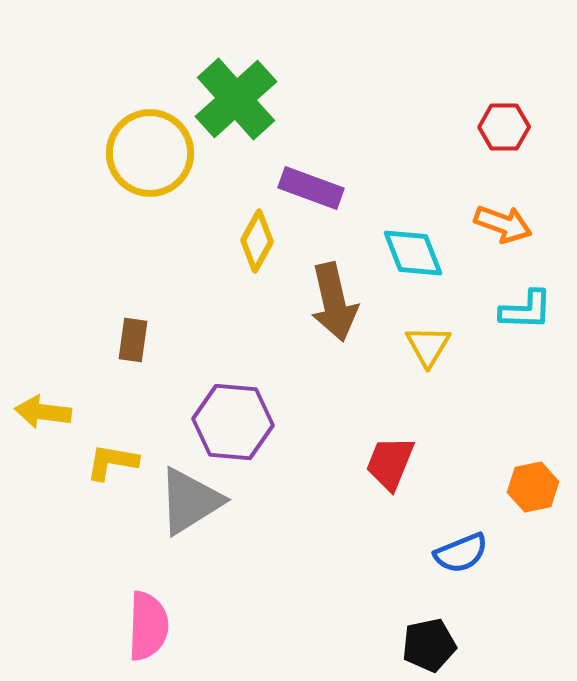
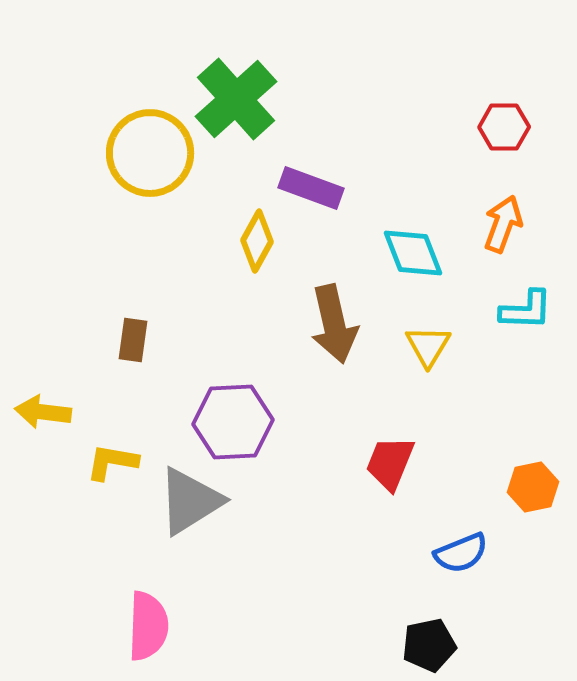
orange arrow: rotated 90 degrees counterclockwise
brown arrow: moved 22 px down
purple hexagon: rotated 8 degrees counterclockwise
